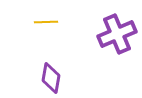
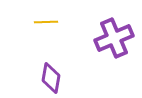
purple cross: moved 3 px left, 4 px down
